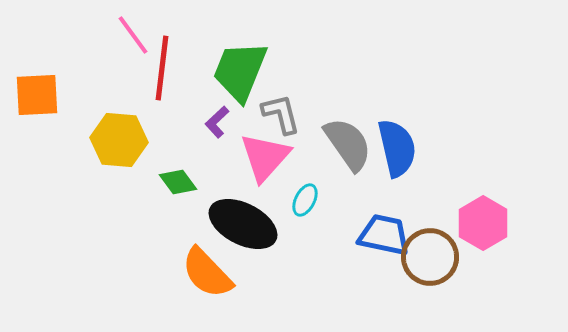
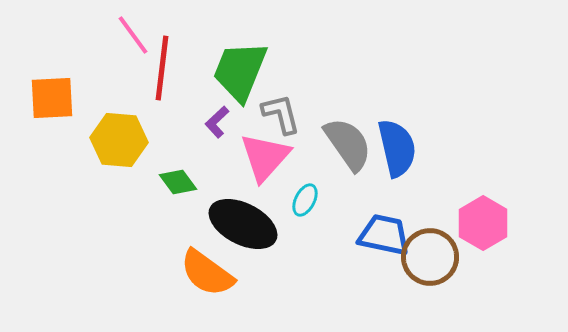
orange square: moved 15 px right, 3 px down
orange semicircle: rotated 10 degrees counterclockwise
